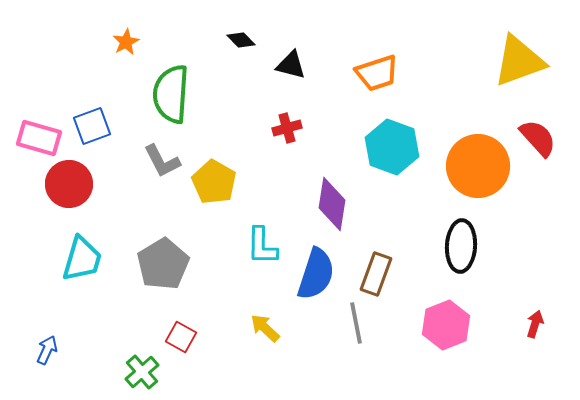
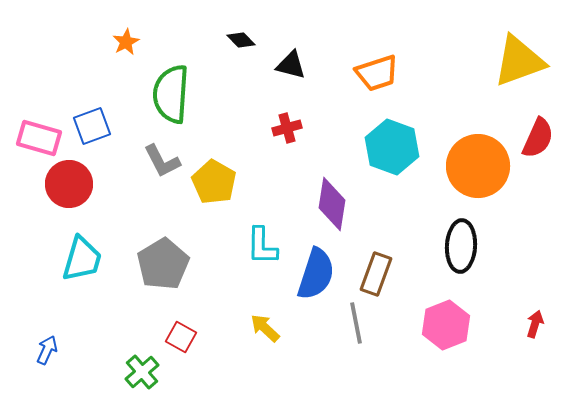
red semicircle: rotated 66 degrees clockwise
